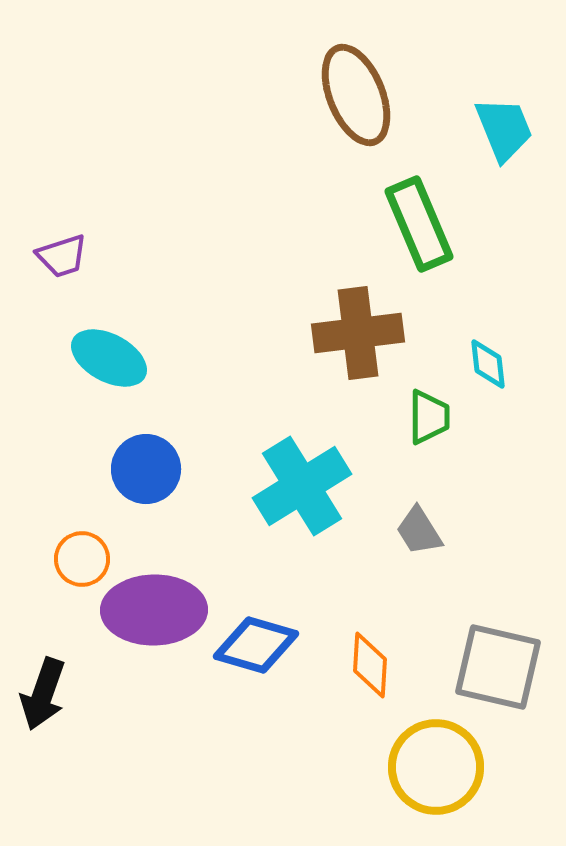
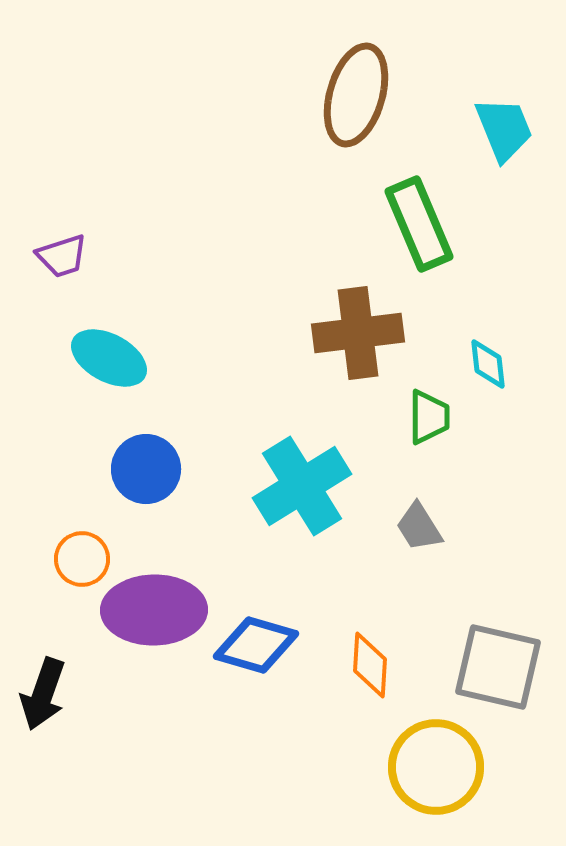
brown ellipse: rotated 38 degrees clockwise
gray trapezoid: moved 4 px up
